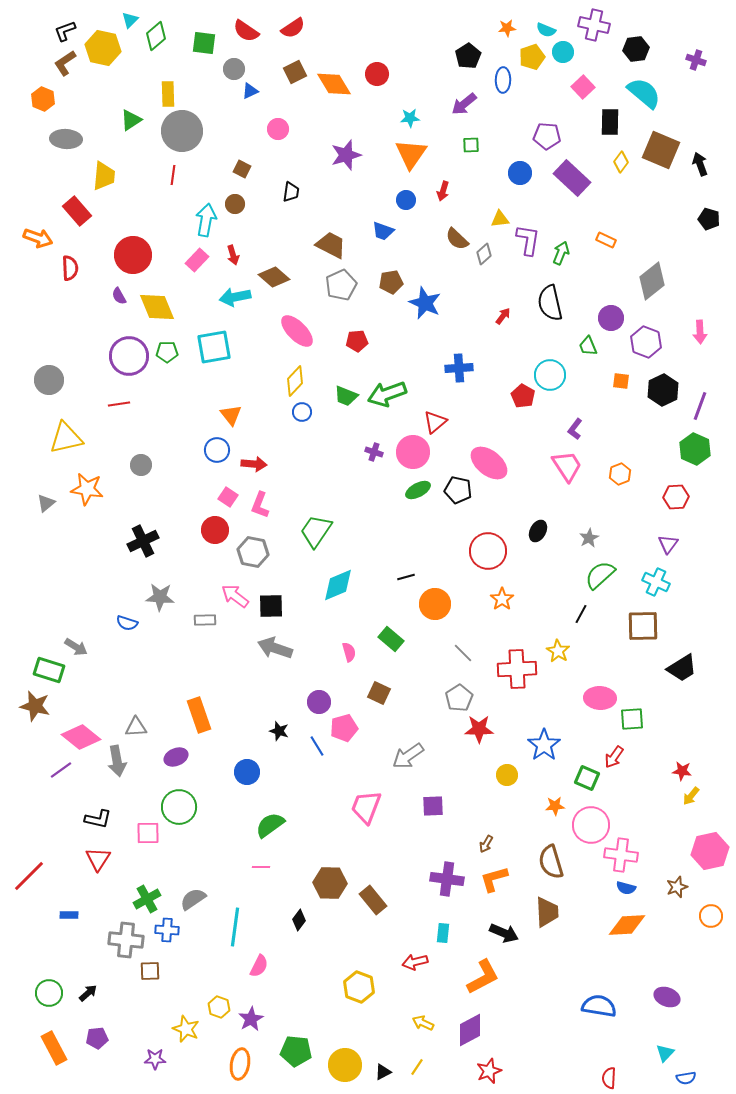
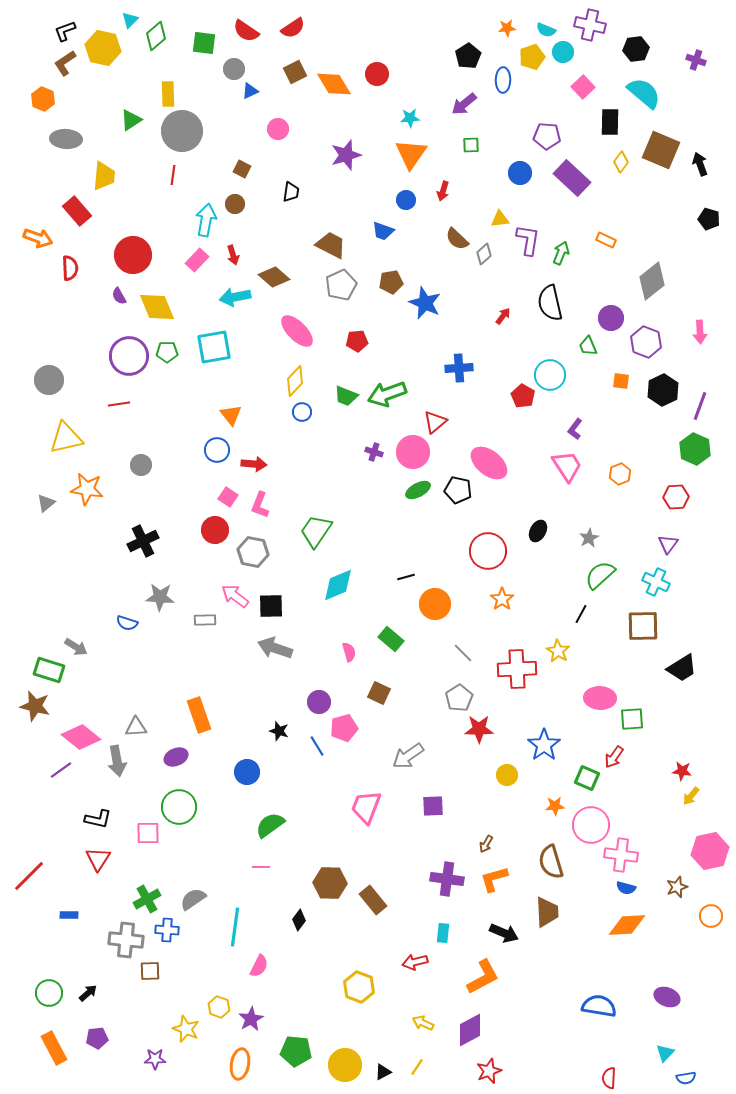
purple cross at (594, 25): moved 4 px left
